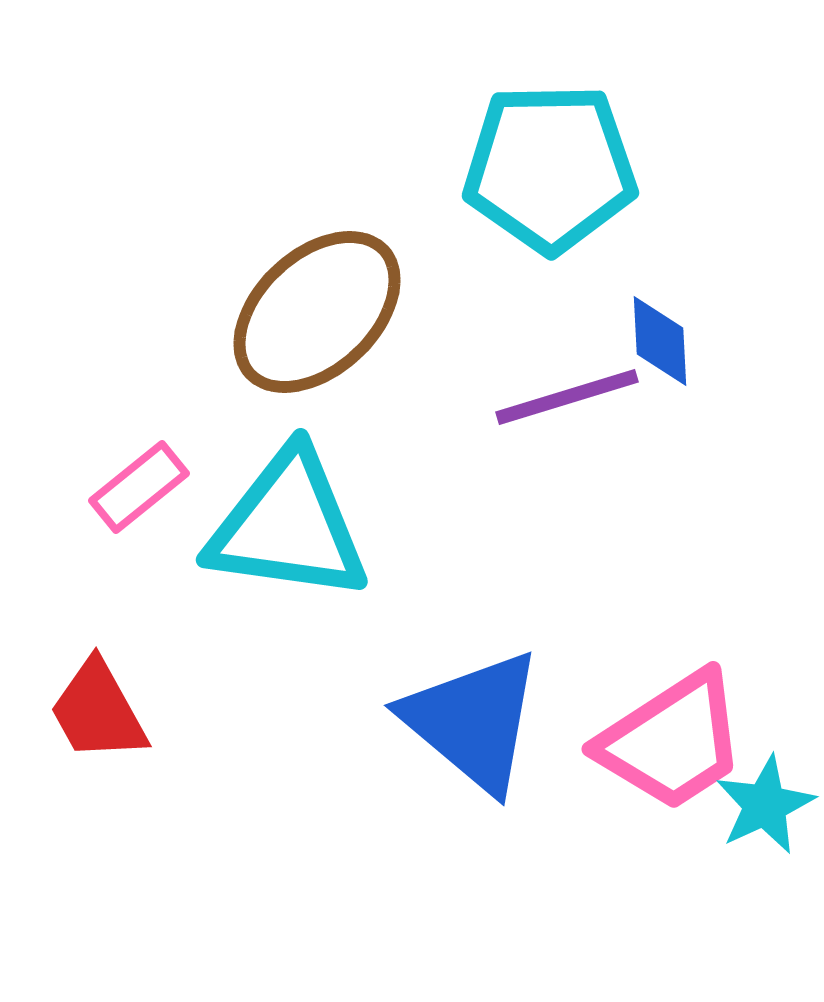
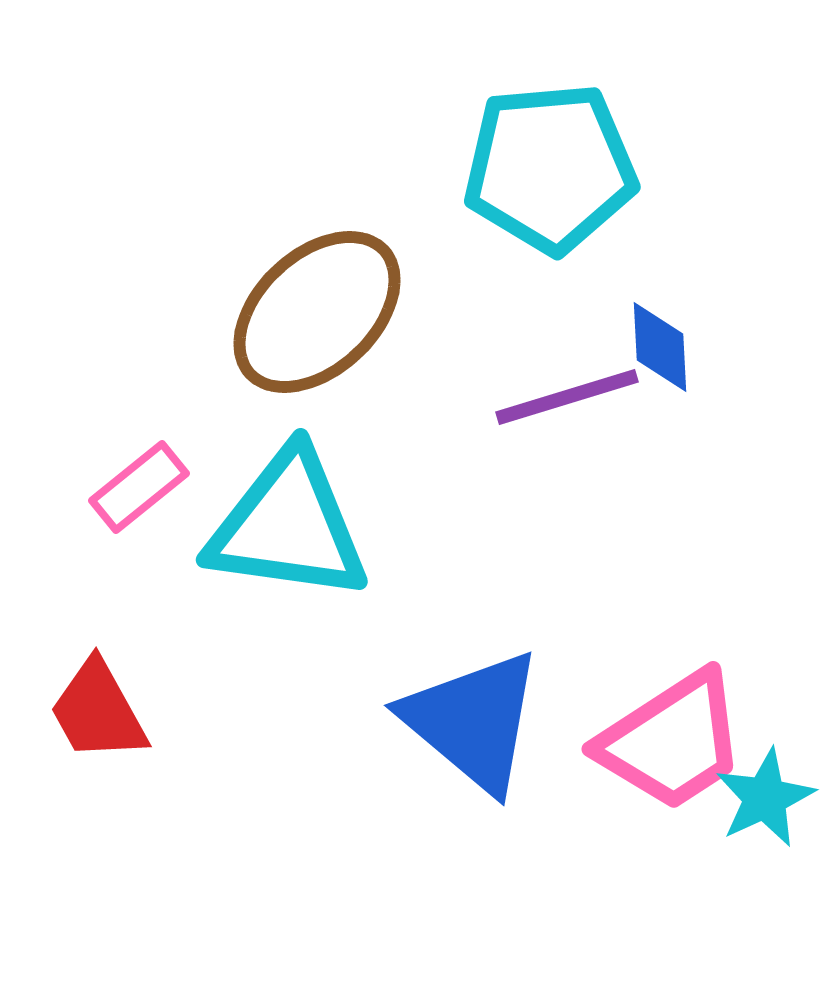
cyan pentagon: rotated 4 degrees counterclockwise
blue diamond: moved 6 px down
cyan star: moved 7 px up
